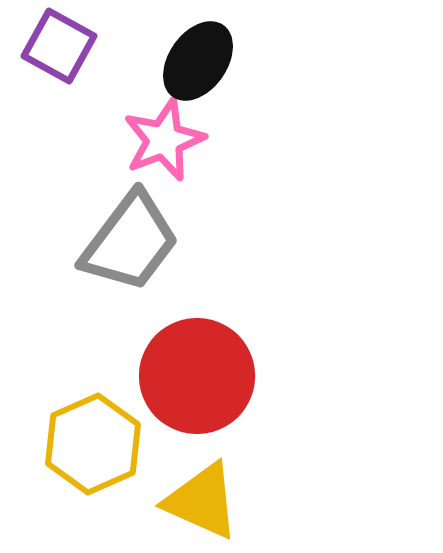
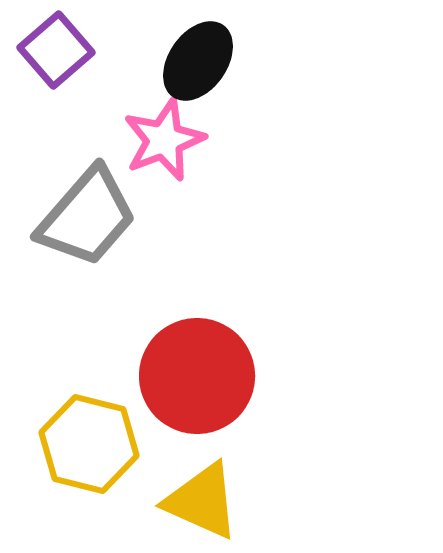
purple square: moved 3 px left, 4 px down; rotated 20 degrees clockwise
gray trapezoid: moved 43 px left, 25 px up; rotated 4 degrees clockwise
yellow hexagon: moved 4 px left; rotated 22 degrees counterclockwise
